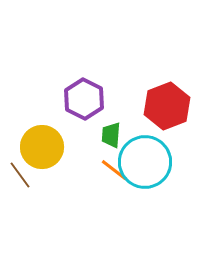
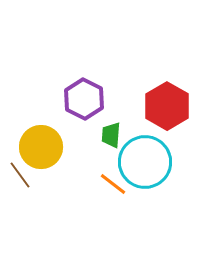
red hexagon: rotated 9 degrees counterclockwise
yellow circle: moved 1 px left
orange line: moved 1 px left, 14 px down
